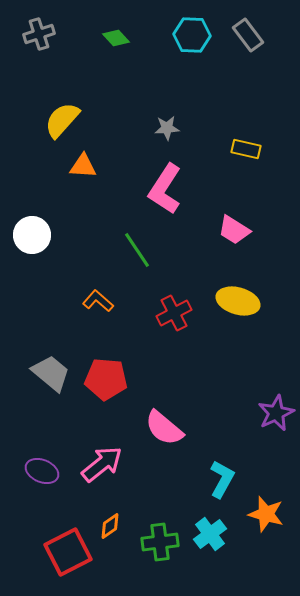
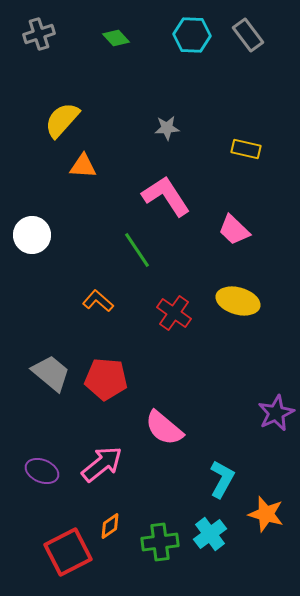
pink L-shape: moved 1 px right, 7 px down; rotated 114 degrees clockwise
pink trapezoid: rotated 12 degrees clockwise
red cross: rotated 28 degrees counterclockwise
